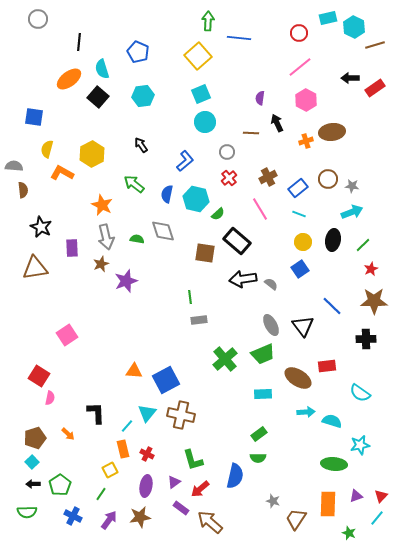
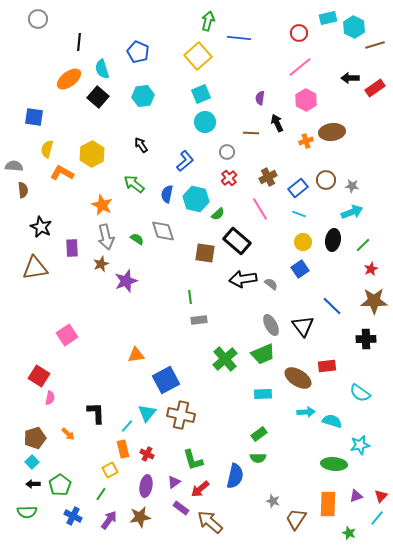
green arrow at (208, 21): rotated 12 degrees clockwise
brown circle at (328, 179): moved 2 px left, 1 px down
green semicircle at (137, 239): rotated 24 degrees clockwise
orange triangle at (134, 371): moved 2 px right, 16 px up; rotated 12 degrees counterclockwise
